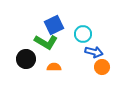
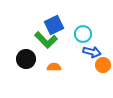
green L-shape: moved 2 px up; rotated 15 degrees clockwise
blue arrow: moved 2 px left
orange circle: moved 1 px right, 2 px up
